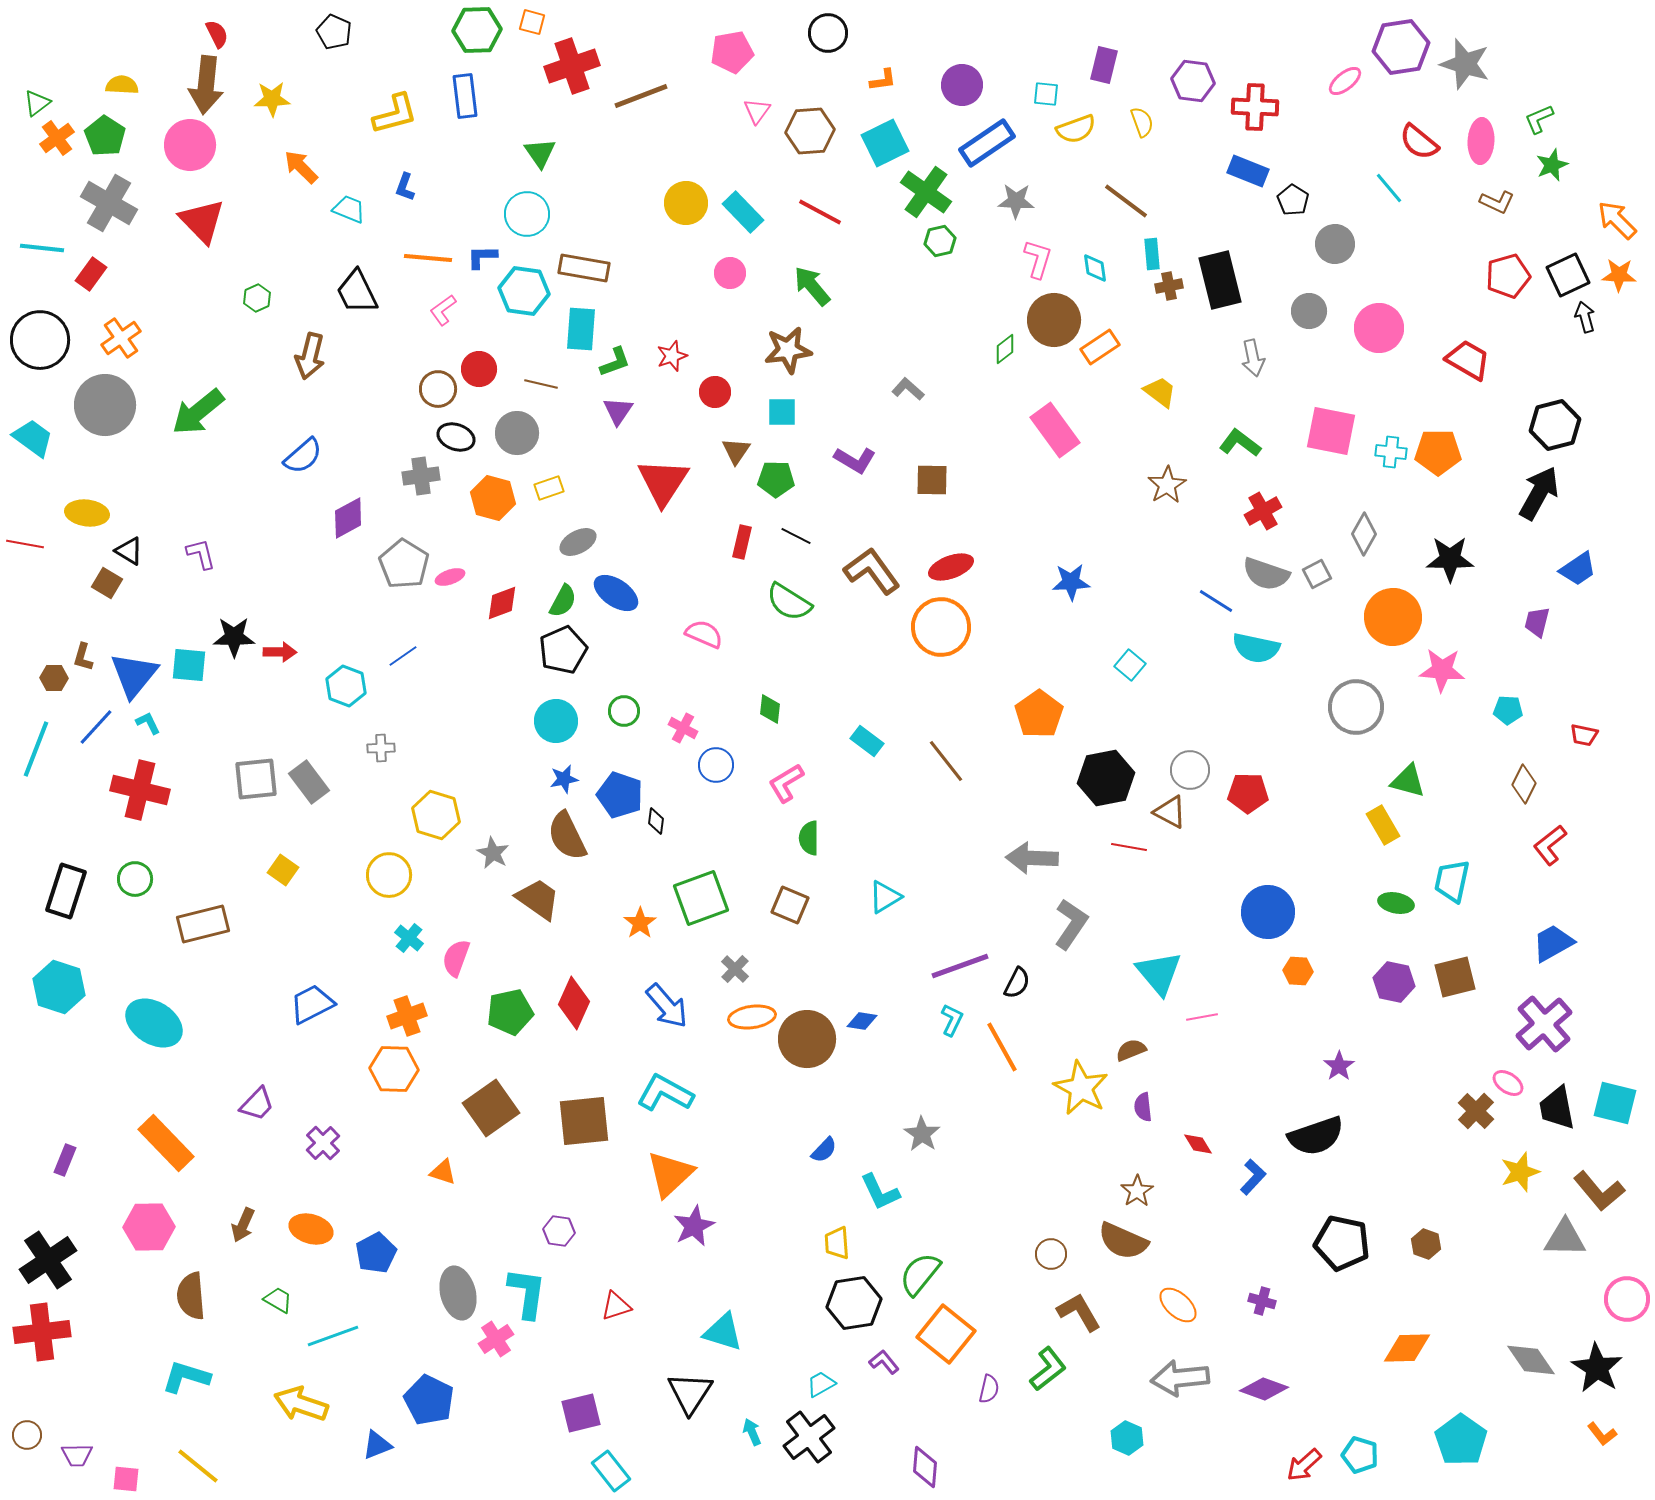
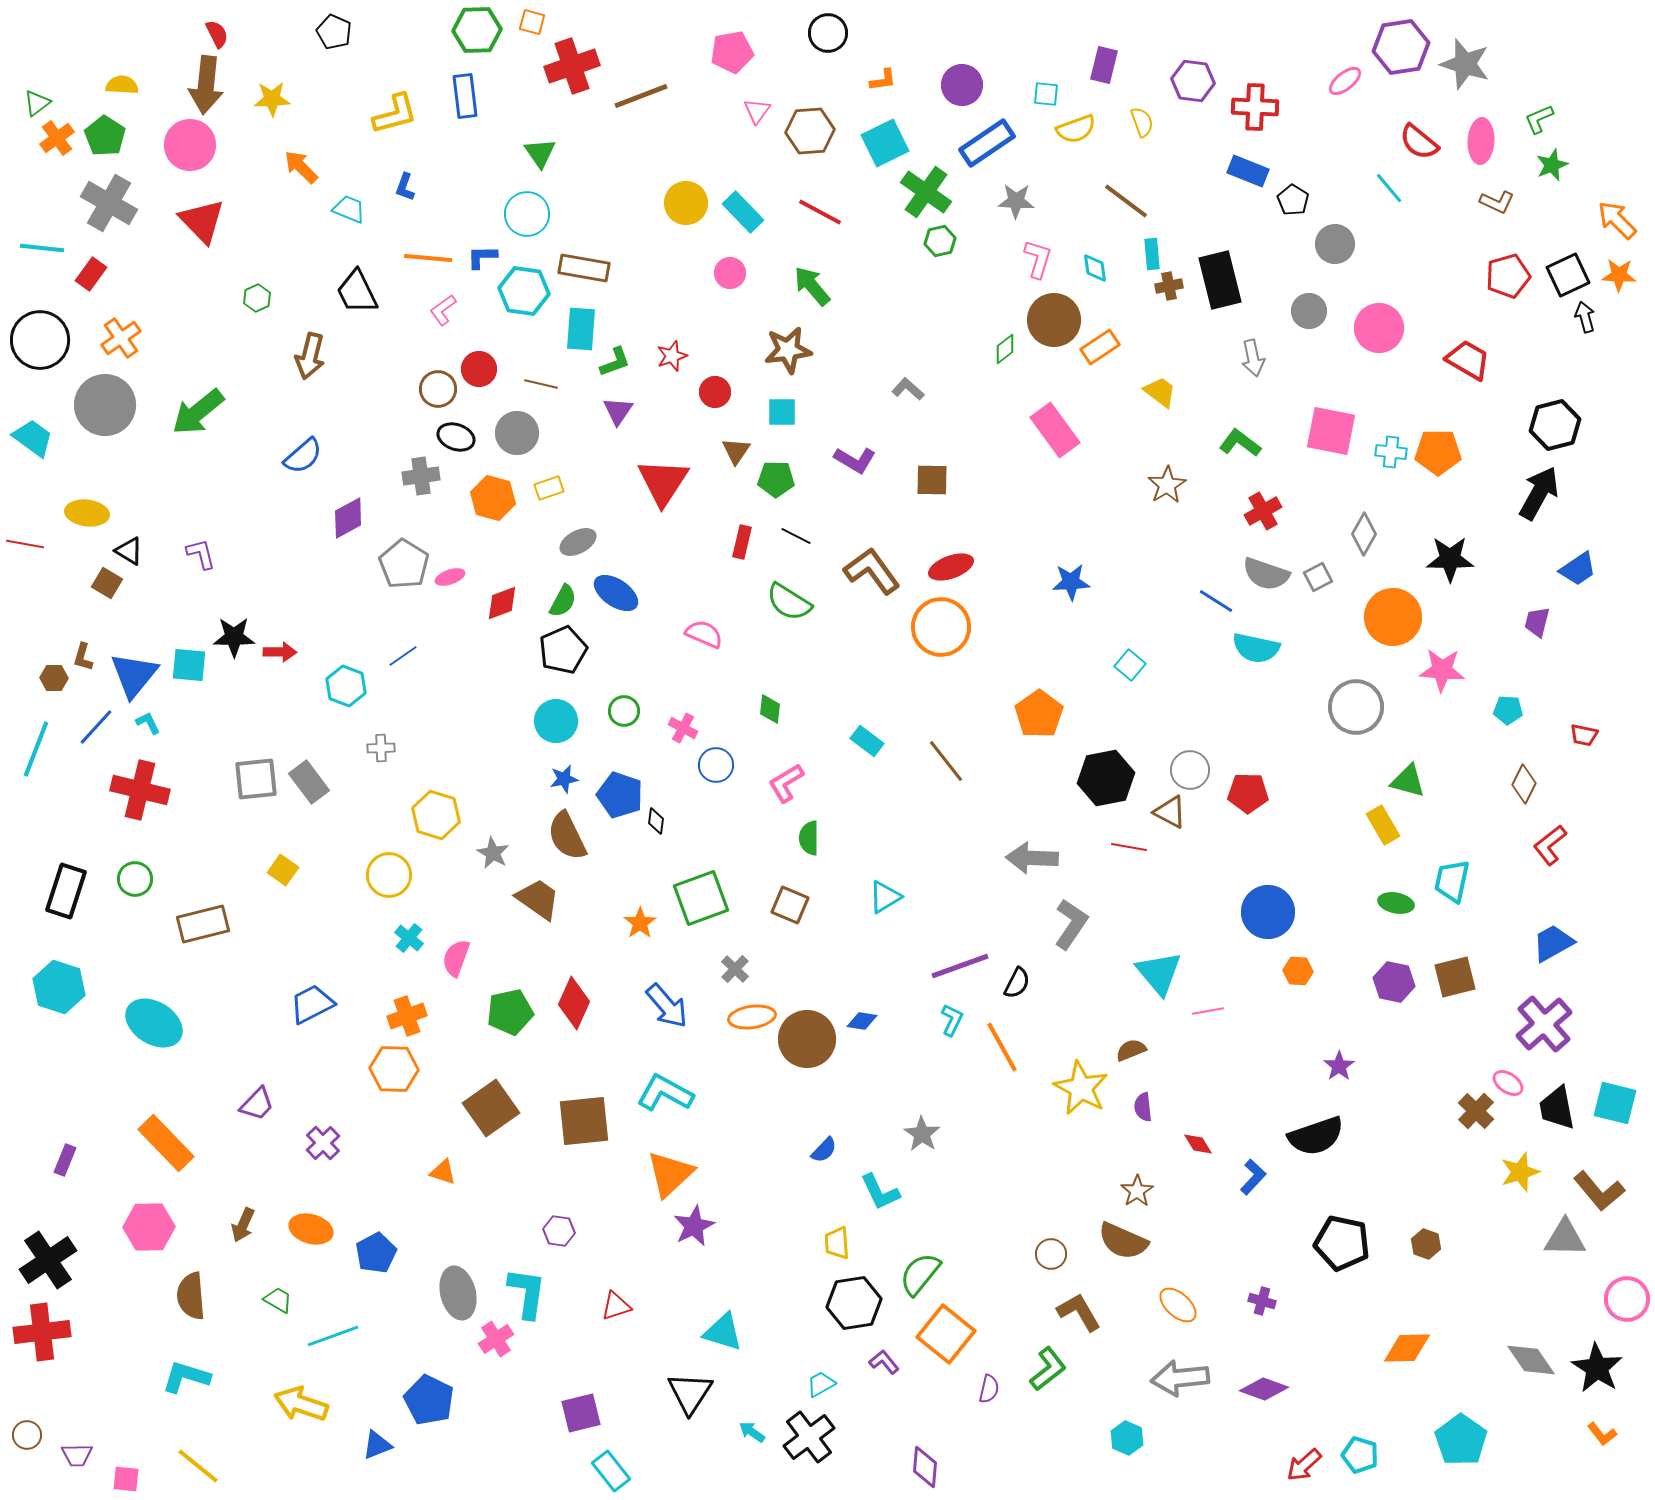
gray square at (1317, 574): moved 1 px right, 3 px down
pink line at (1202, 1017): moved 6 px right, 6 px up
cyan arrow at (752, 1432): rotated 32 degrees counterclockwise
